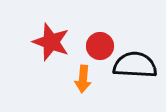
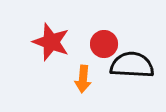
red circle: moved 4 px right, 2 px up
black semicircle: moved 3 px left
